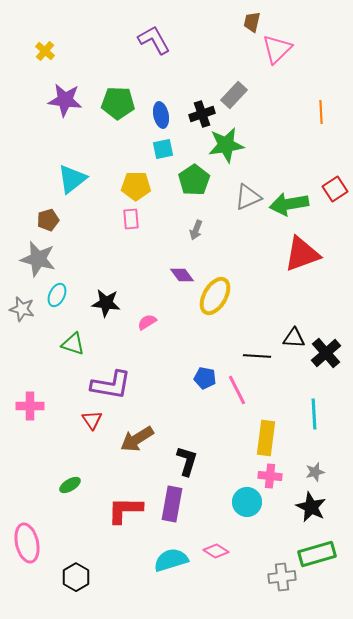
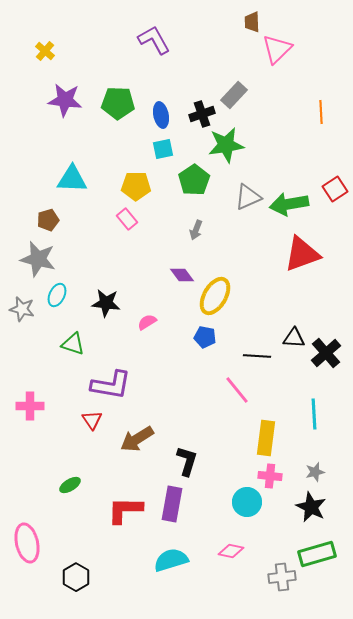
brown trapezoid at (252, 22): rotated 15 degrees counterclockwise
cyan triangle at (72, 179): rotated 40 degrees clockwise
pink rectangle at (131, 219): moved 4 px left; rotated 35 degrees counterclockwise
blue pentagon at (205, 378): moved 41 px up
pink line at (237, 390): rotated 12 degrees counterclockwise
pink diamond at (216, 551): moved 15 px right; rotated 20 degrees counterclockwise
